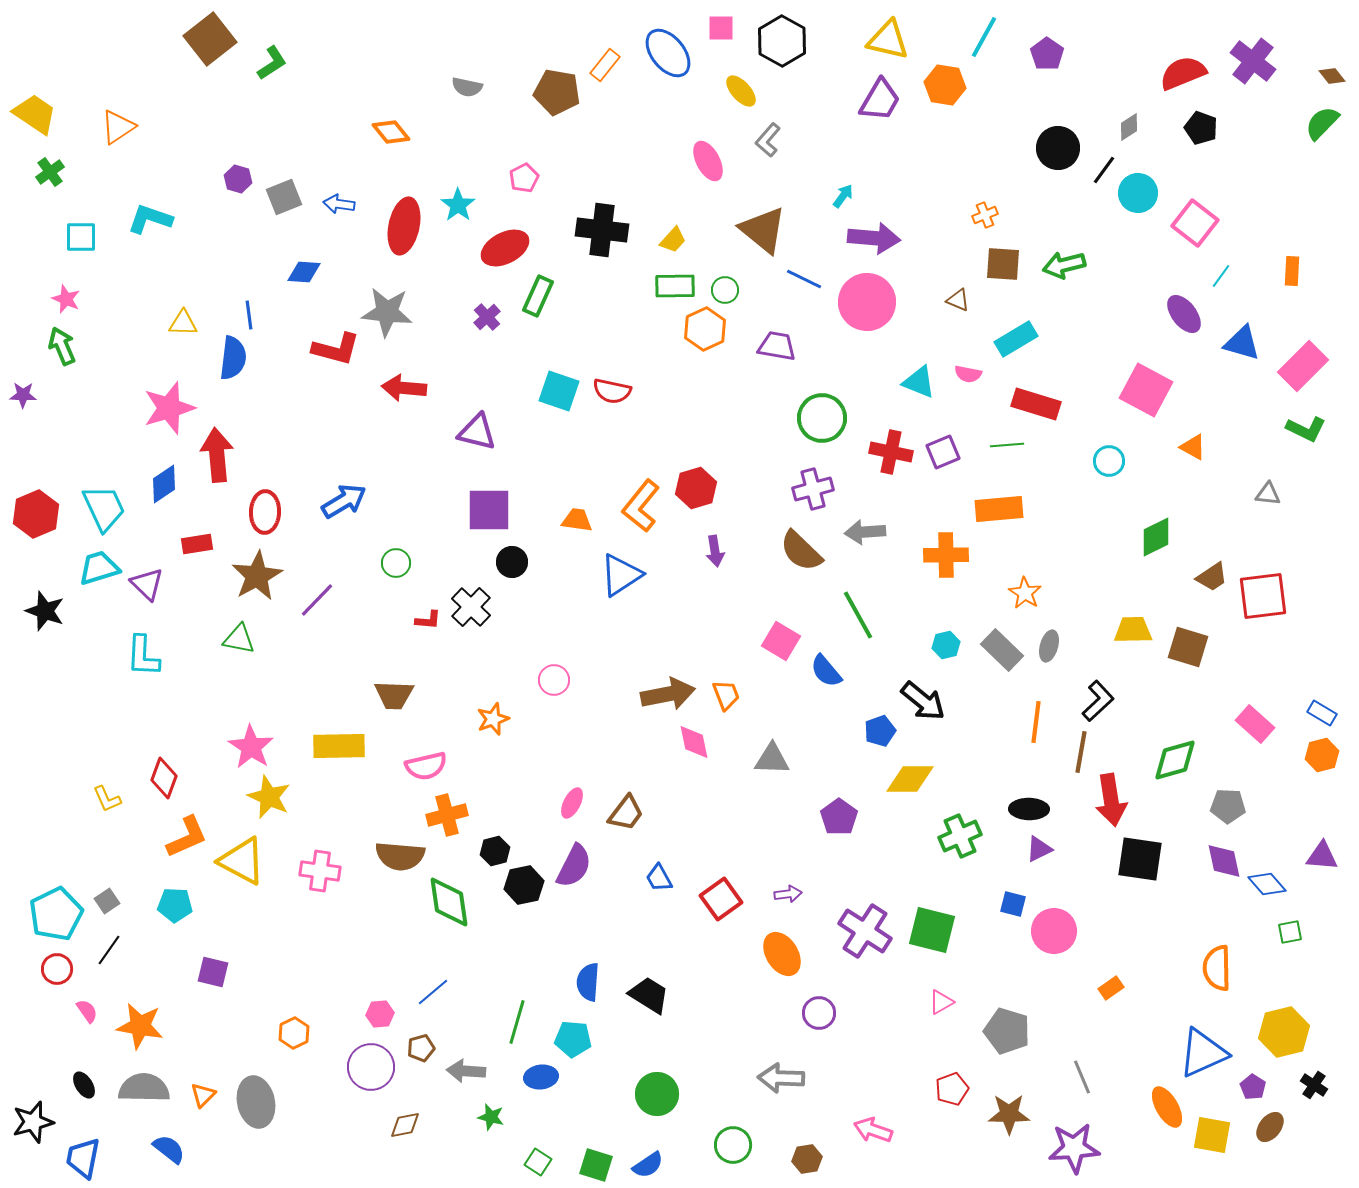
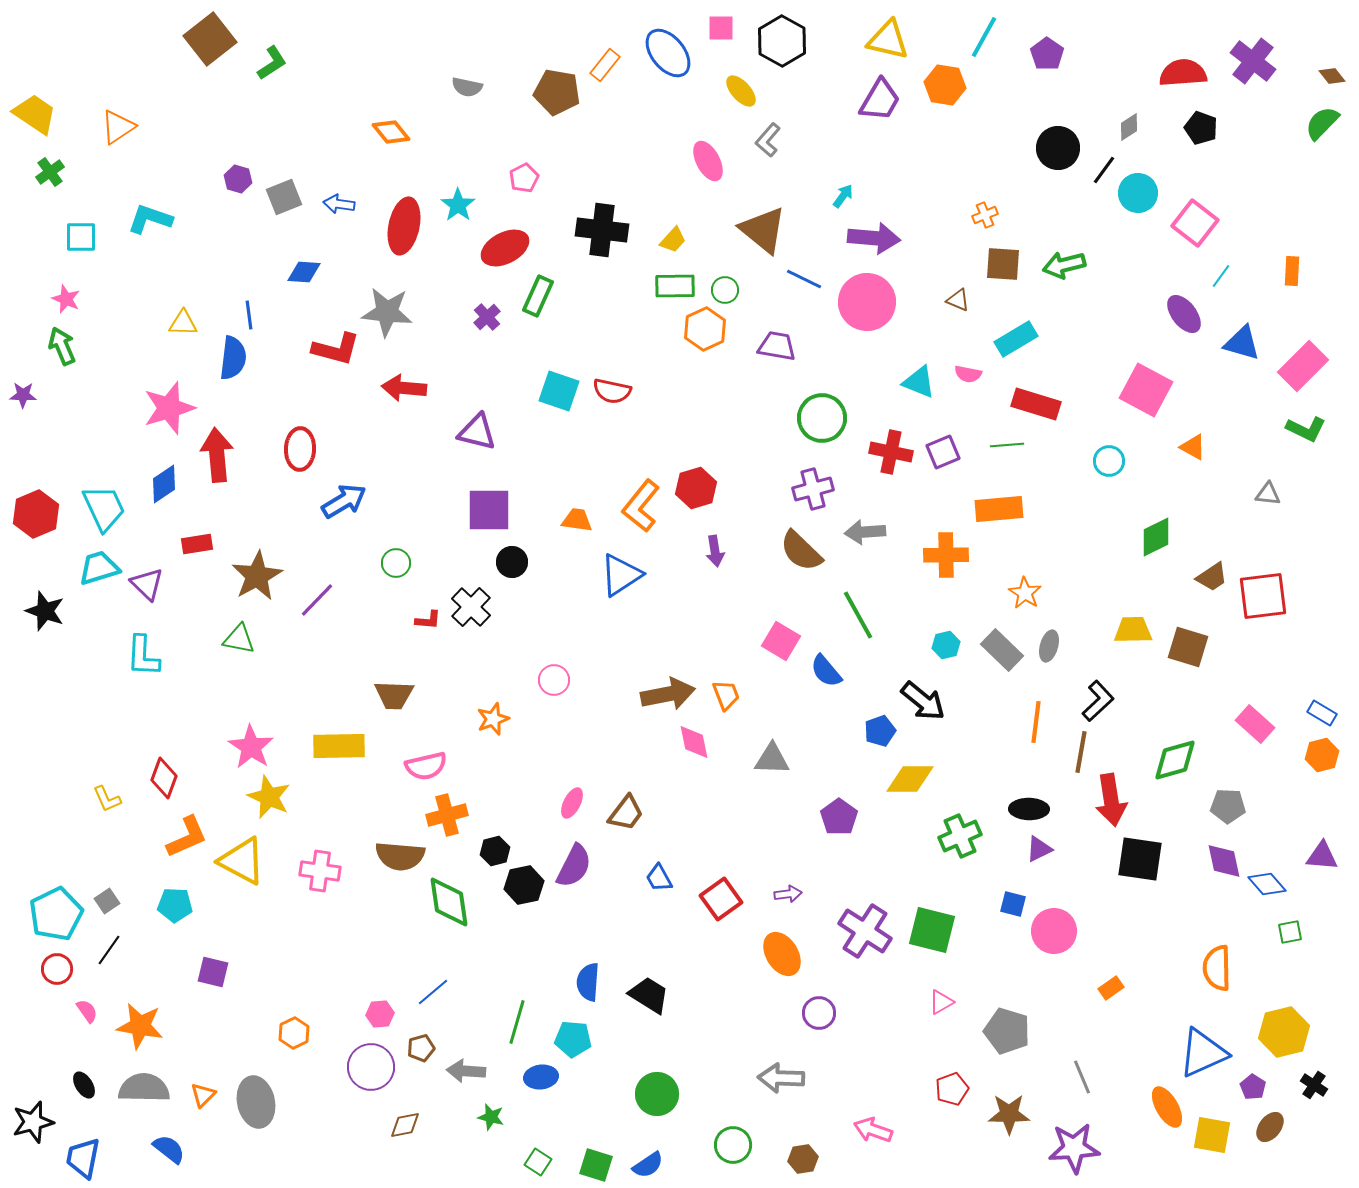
red semicircle at (1183, 73): rotated 18 degrees clockwise
red ellipse at (265, 512): moved 35 px right, 63 px up
brown hexagon at (807, 1159): moved 4 px left
